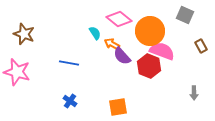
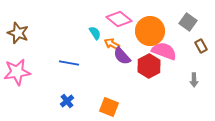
gray square: moved 3 px right, 7 px down; rotated 12 degrees clockwise
brown star: moved 6 px left, 1 px up
pink semicircle: moved 2 px right
red hexagon: rotated 10 degrees clockwise
pink star: rotated 24 degrees counterclockwise
gray arrow: moved 13 px up
blue cross: moved 3 px left; rotated 16 degrees clockwise
orange square: moved 9 px left; rotated 30 degrees clockwise
